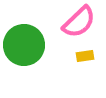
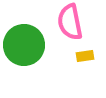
pink semicircle: moved 9 px left; rotated 123 degrees clockwise
